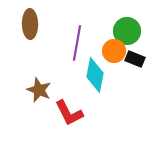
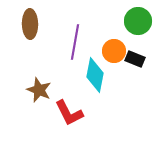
green circle: moved 11 px right, 10 px up
purple line: moved 2 px left, 1 px up
